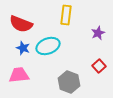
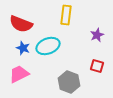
purple star: moved 1 px left, 2 px down
red square: moved 2 px left; rotated 32 degrees counterclockwise
pink trapezoid: moved 1 px up; rotated 20 degrees counterclockwise
